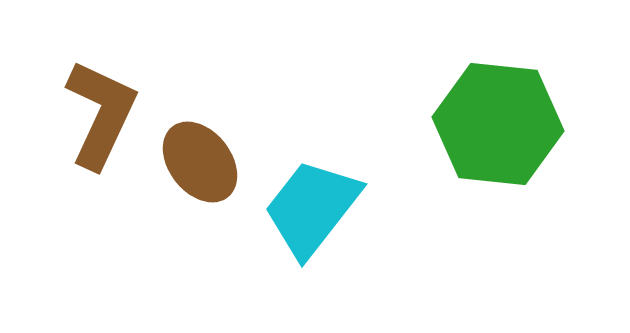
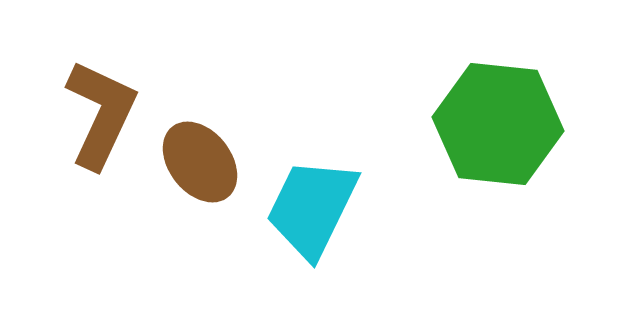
cyan trapezoid: rotated 12 degrees counterclockwise
